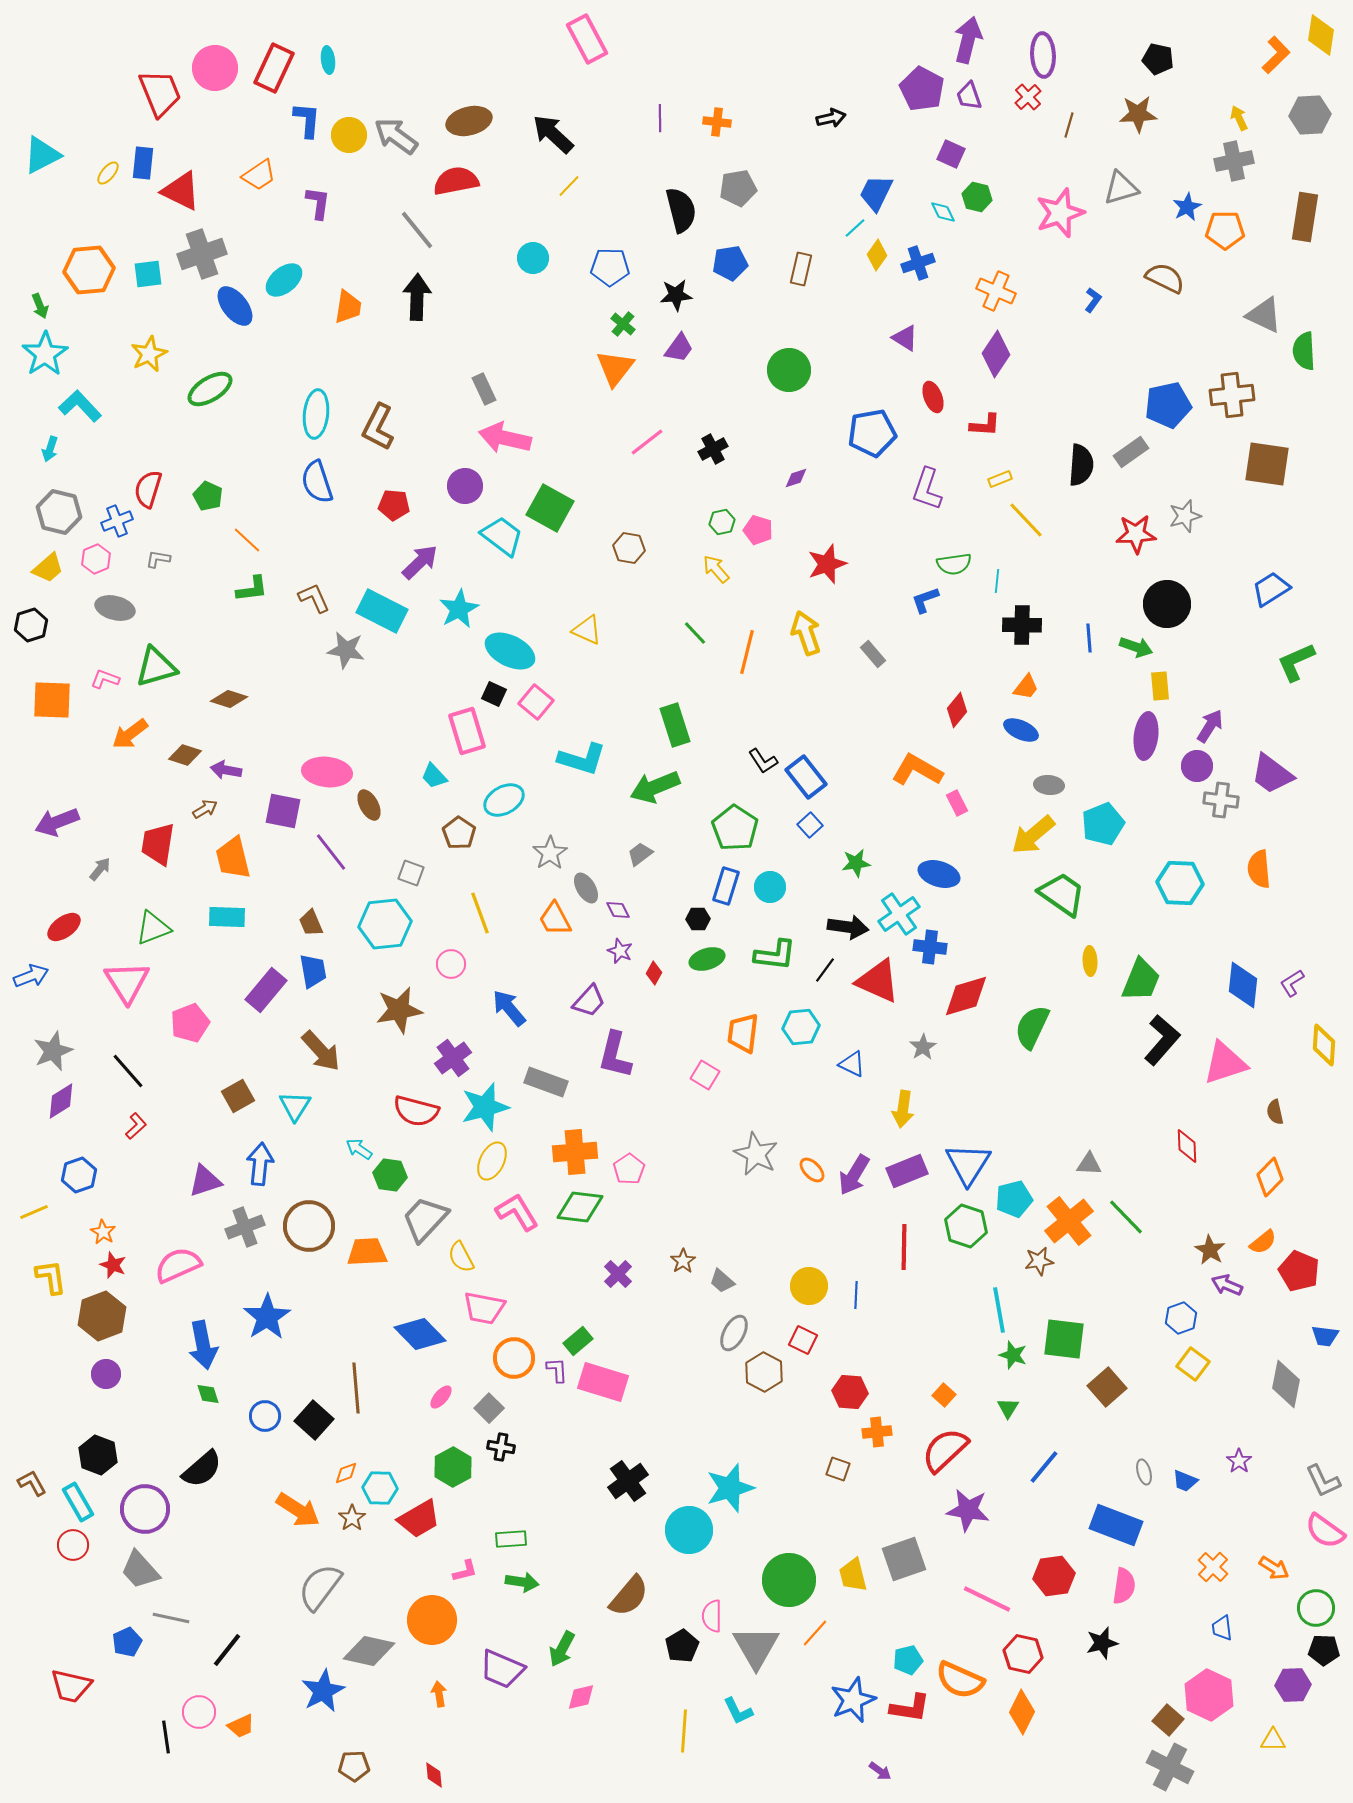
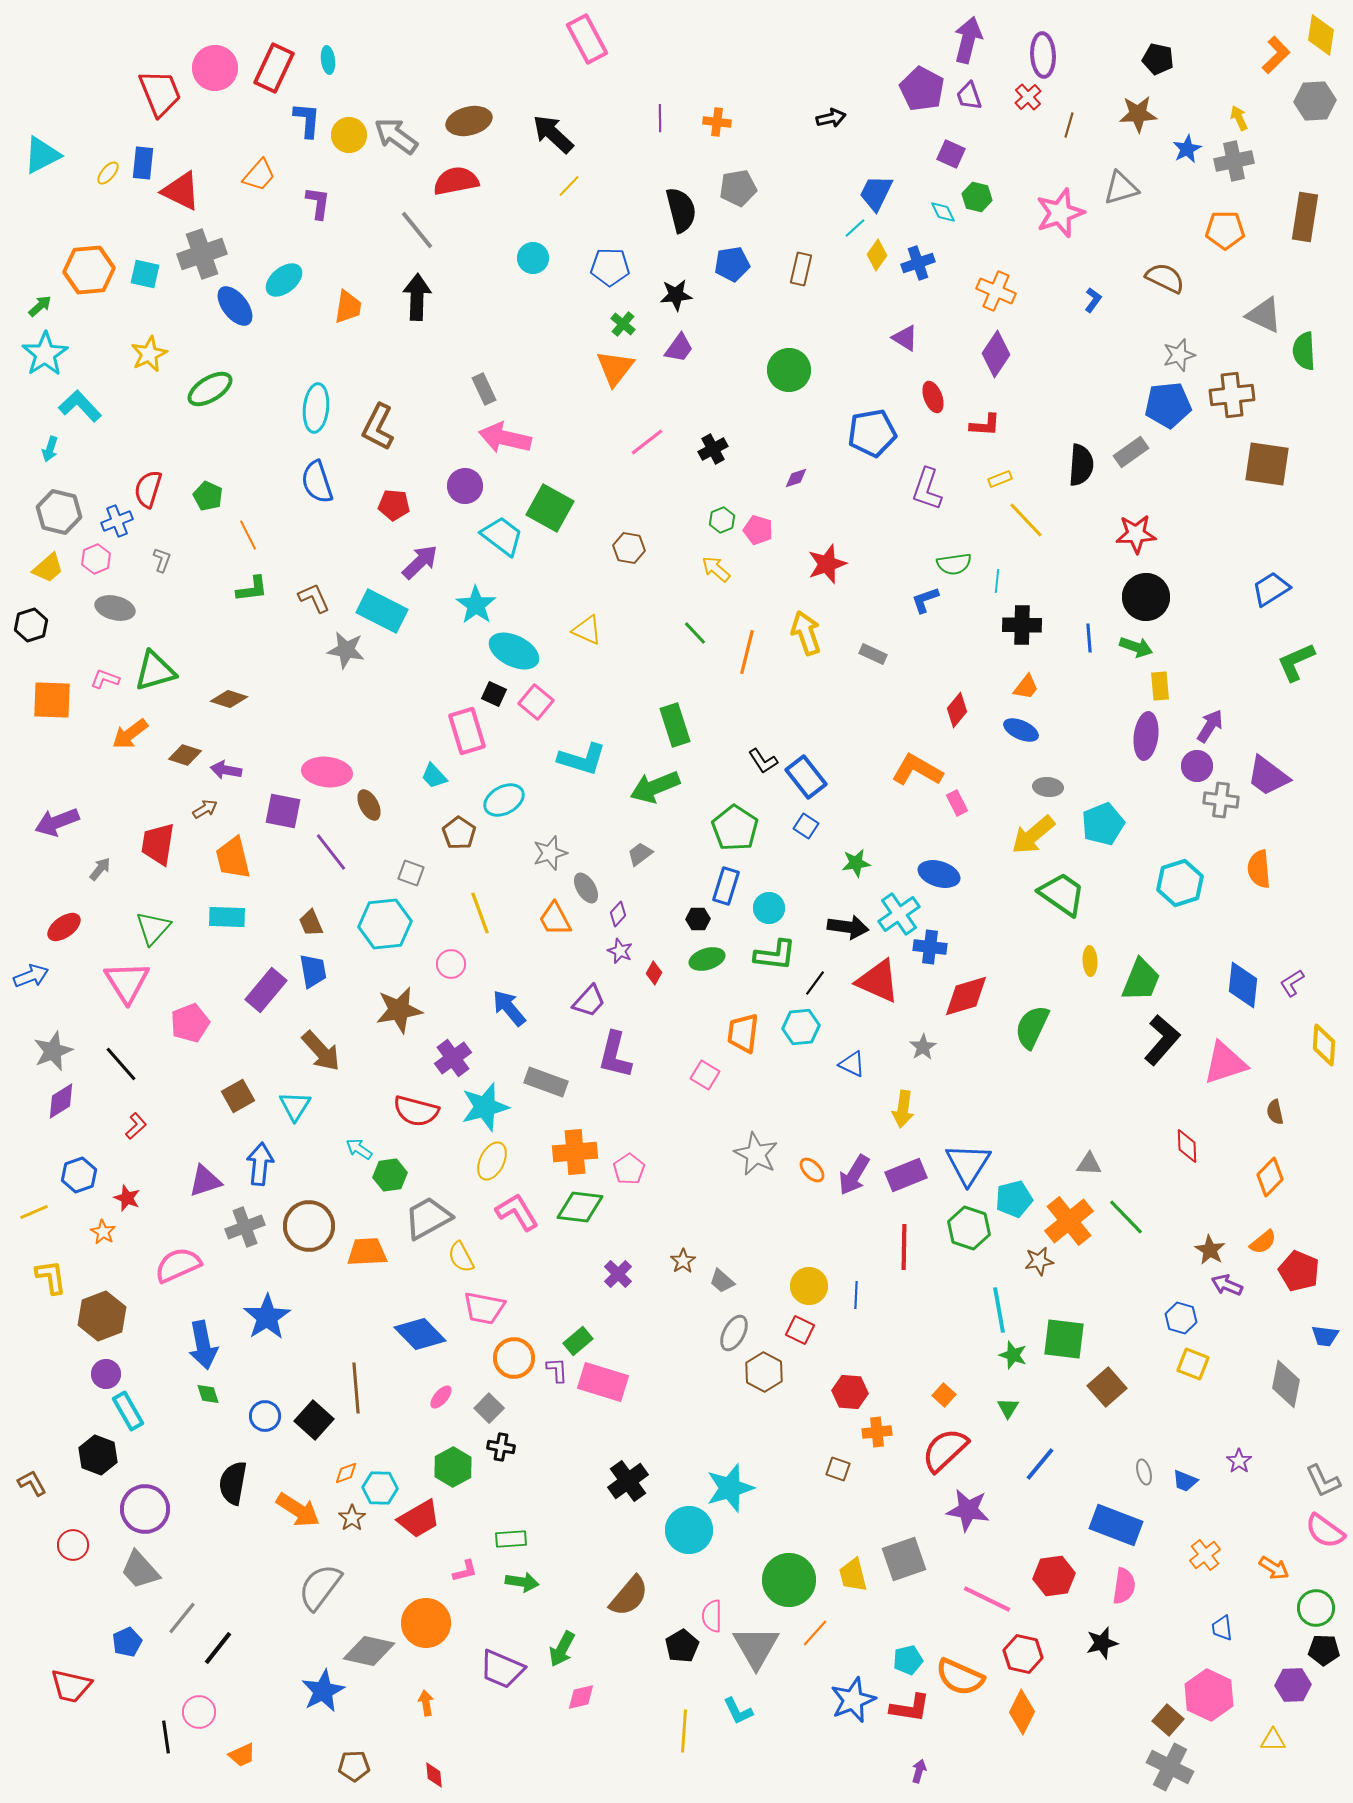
gray hexagon at (1310, 115): moved 5 px right, 14 px up
orange trapezoid at (259, 175): rotated 15 degrees counterclockwise
blue star at (1187, 207): moved 58 px up
blue pentagon at (730, 263): moved 2 px right, 1 px down
cyan square at (148, 274): moved 3 px left; rotated 20 degrees clockwise
green arrow at (40, 306): rotated 110 degrees counterclockwise
blue pentagon at (1168, 405): rotated 6 degrees clockwise
cyan ellipse at (316, 414): moved 6 px up
gray star at (1185, 516): moved 6 px left, 161 px up
green hexagon at (722, 522): moved 2 px up; rotated 10 degrees counterclockwise
orange line at (247, 540): moved 1 px right, 5 px up; rotated 20 degrees clockwise
gray L-shape at (158, 559): moved 4 px right, 1 px down; rotated 100 degrees clockwise
yellow arrow at (716, 569): rotated 8 degrees counterclockwise
black circle at (1167, 604): moved 21 px left, 7 px up
cyan star at (459, 609): moved 17 px right, 4 px up; rotated 9 degrees counterclockwise
cyan ellipse at (510, 651): moved 4 px right
gray rectangle at (873, 654): rotated 24 degrees counterclockwise
green triangle at (156, 667): moved 1 px left, 4 px down
purple trapezoid at (1272, 774): moved 4 px left, 2 px down
gray ellipse at (1049, 785): moved 1 px left, 2 px down
blue square at (810, 825): moved 4 px left, 1 px down; rotated 15 degrees counterclockwise
gray star at (550, 853): rotated 16 degrees clockwise
cyan hexagon at (1180, 883): rotated 21 degrees counterclockwise
cyan circle at (770, 887): moved 1 px left, 21 px down
purple diamond at (618, 910): moved 4 px down; rotated 70 degrees clockwise
green triangle at (153, 928): rotated 27 degrees counterclockwise
black line at (825, 970): moved 10 px left, 13 px down
black line at (128, 1071): moved 7 px left, 7 px up
purple rectangle at (907, 1171): moved 1 px left, 4 px down
green hexagon at (390, 1175): rotated 16 degrees counterclockwise
gray trapezoid at (425, 1219): moved 3 px right, 1 px up; rotated 18 degrees clockwise
green hexagon at (966, 1226): moved 3 px right, 2 px down
red star at (113, 1265): moved 14 px right, 67 px up
blue hexagon at (1181, 1318): rotated 24 degrees counterclockwise
red square at (803, 1340): moved 3 px left, 10 px up
yellow square at (1193, 1364): rotated 16 degrees counterclockwise
blue line at (1044, 1467): moved 4 px left, 3 px up
black semicircle at (202, 1469): moved 31 px right, 14 px down; rotated 141 degrees clockwise
cyan rectangle at (78, 1502): moved 50 px right, 91 px up
orange cross at (1213, 1567): moved 8 px left, 12 px up; rotated 8 degrees clockwise
gray line at (171, 1618): moved 11 px right; rotated 63 degrees counterclockwise
orange circle at (432, 1620): moved 6 px left, 3 px down
black line at (227, 1650): moved 9 px left, 2 px up
orange semicircle at (960, 1680): moved 3 px up
orange arrow at (439, 1694): moved 13 px left, 9 px down
orange trapezoid at (241, 1726): moved 1 px right, 29 px down
purple arrow at (880, 1771): moved 39 px right; rotated 110 degrees counterclockwise
